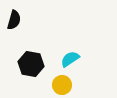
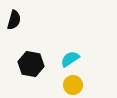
yellow circle: moved 11 px right
